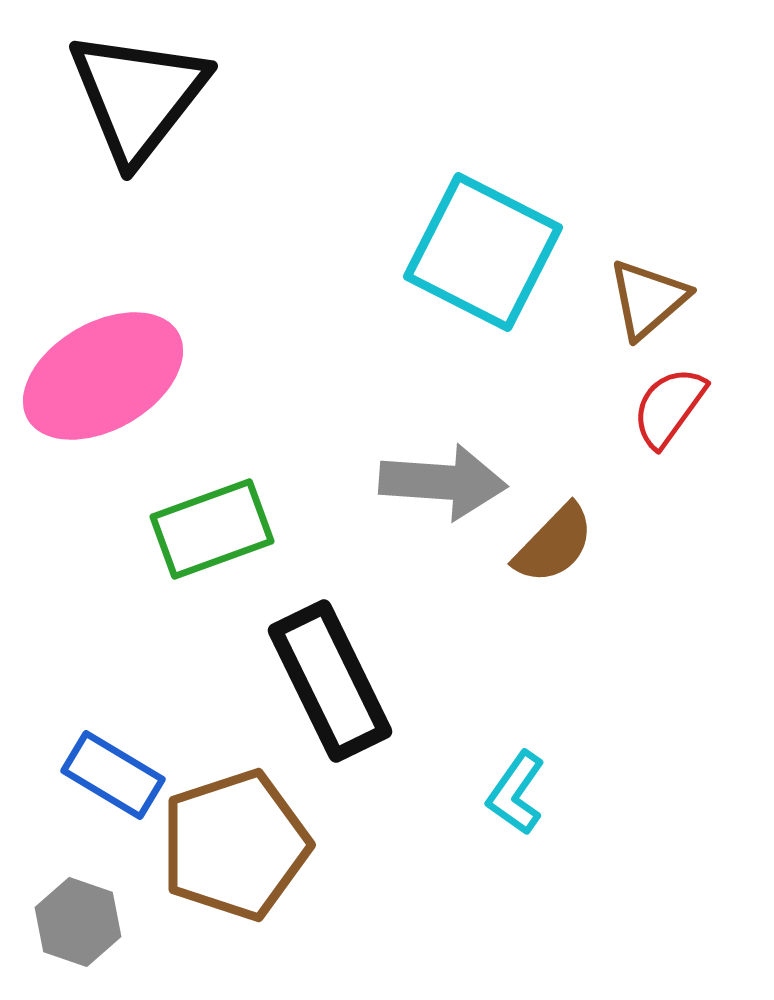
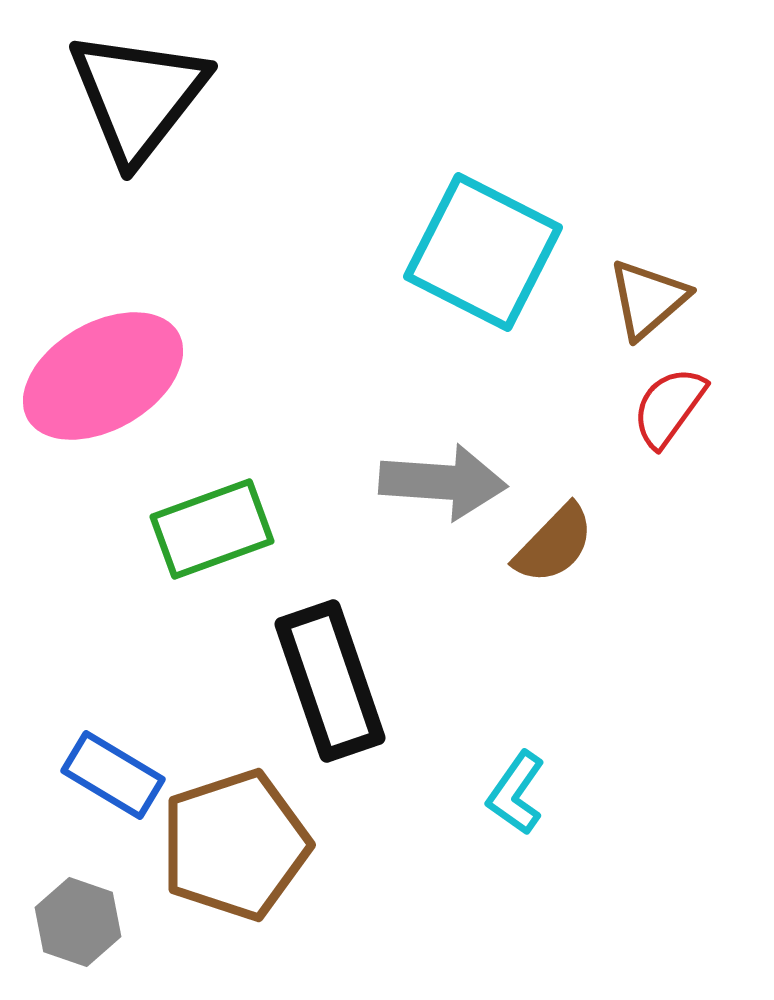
black rectangle: rotated 7 degrees clockwise
